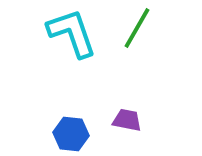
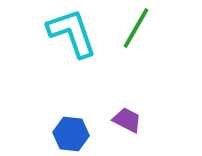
green line: moved 1 px left
purple trapezoid: rotated 16 degrees clockwise
